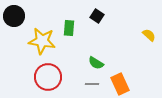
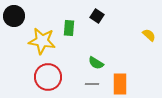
orange rectangle: rotated 25 degrees clockwise
